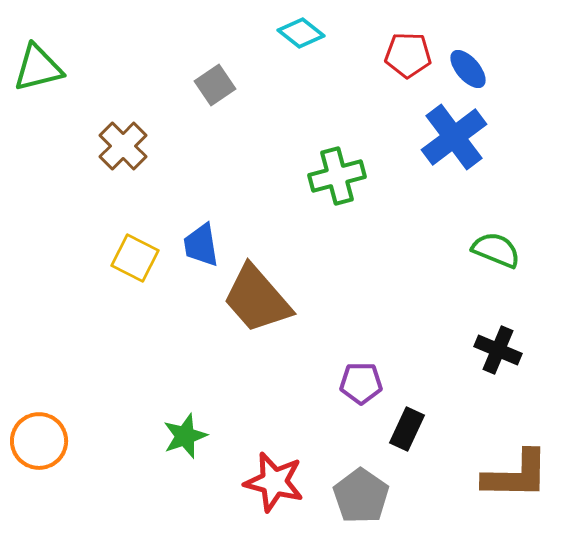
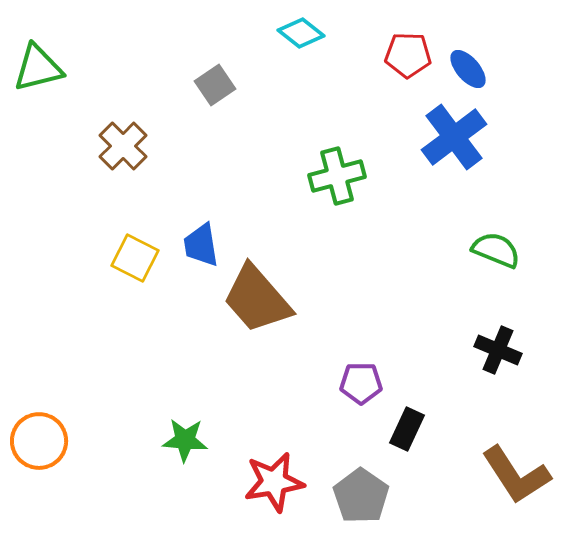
green star: moved 4 px down; rotated 24 degrees clockwise
brown L-shape: rotated 56 degrees clockwise
red star: rotated 24 degrees counterclockwise
